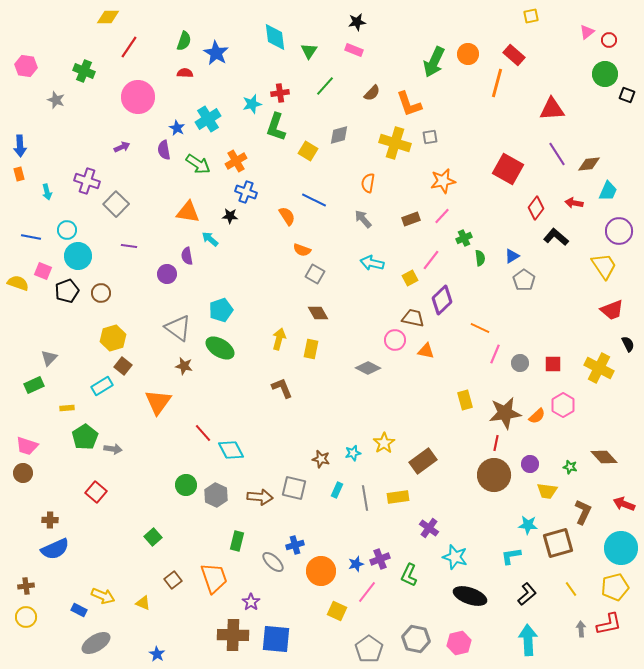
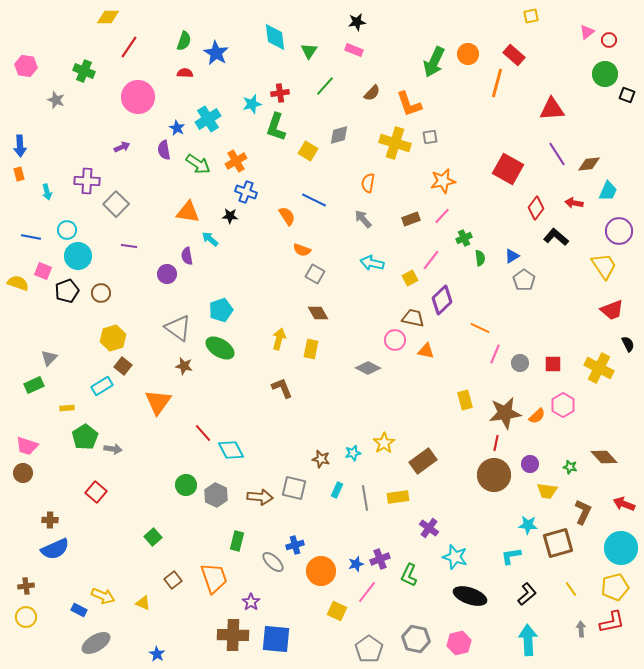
purple cross at (87, 181): rotated 15 degrees counterclockwise
red L-shape at (609, 624): moved 3 px right, 2 px up
